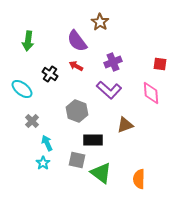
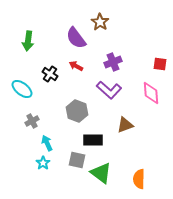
purple semicircle: moved 1 px left, 3 px up
gray cross: rotated 16 degrees clockwise
